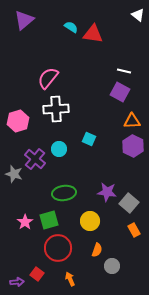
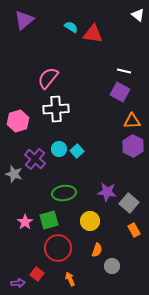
cyan square: moved 12 px left, 12 px down; rotated 24 degrees clockwise
purple arrow: moved 1 px right, 1 px down
